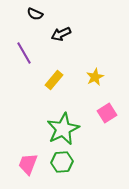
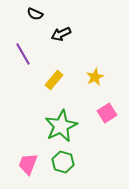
purple line: moved 1 px left, 1 px down
green star: moved 2 px left, 3 px up
green hexagon: moved 1 px right; rotated 20 degrees clockwise
